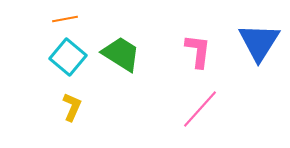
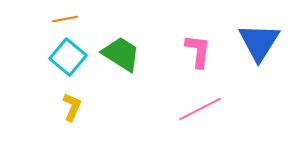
pink line: rotated 21 degrees clockwise
